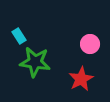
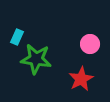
cyan rectangle: moved 2 px left, 1 px down; rotated 56 degrees clockwise
green star: moved 1 px right, 3 px up
